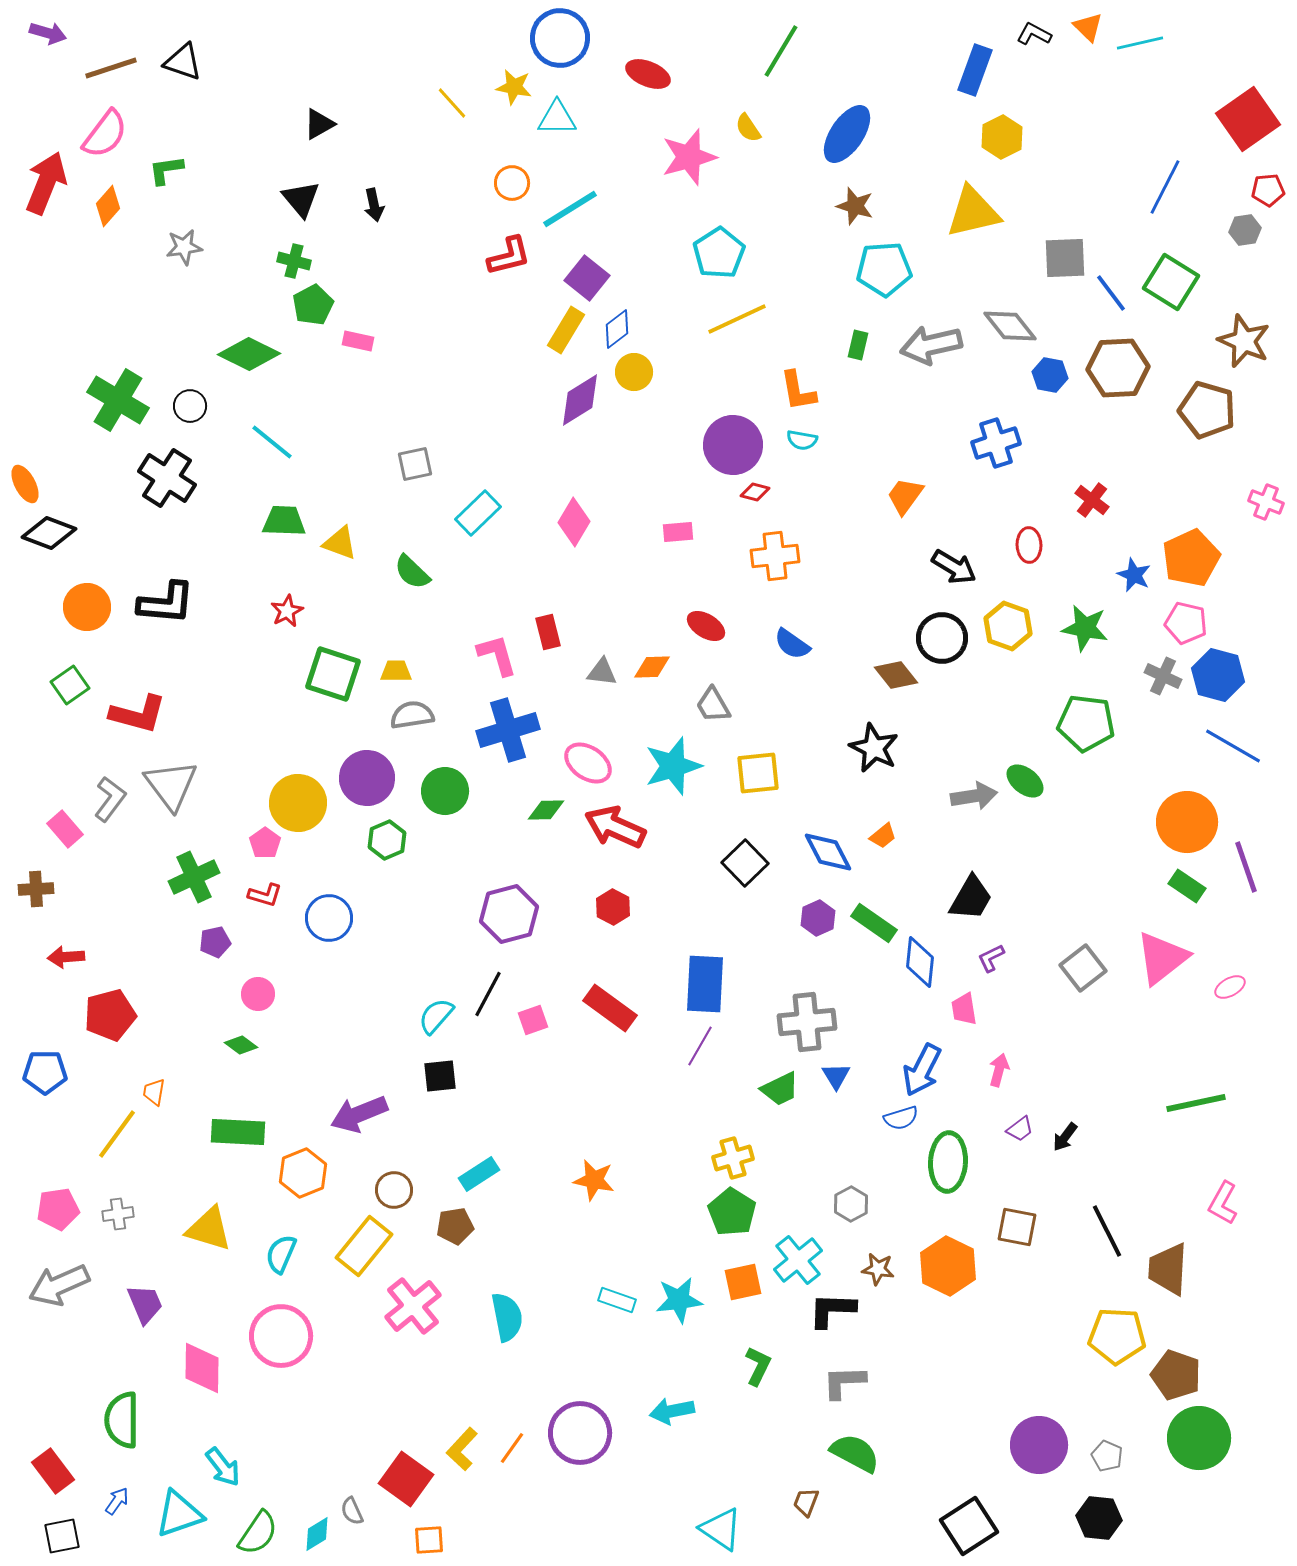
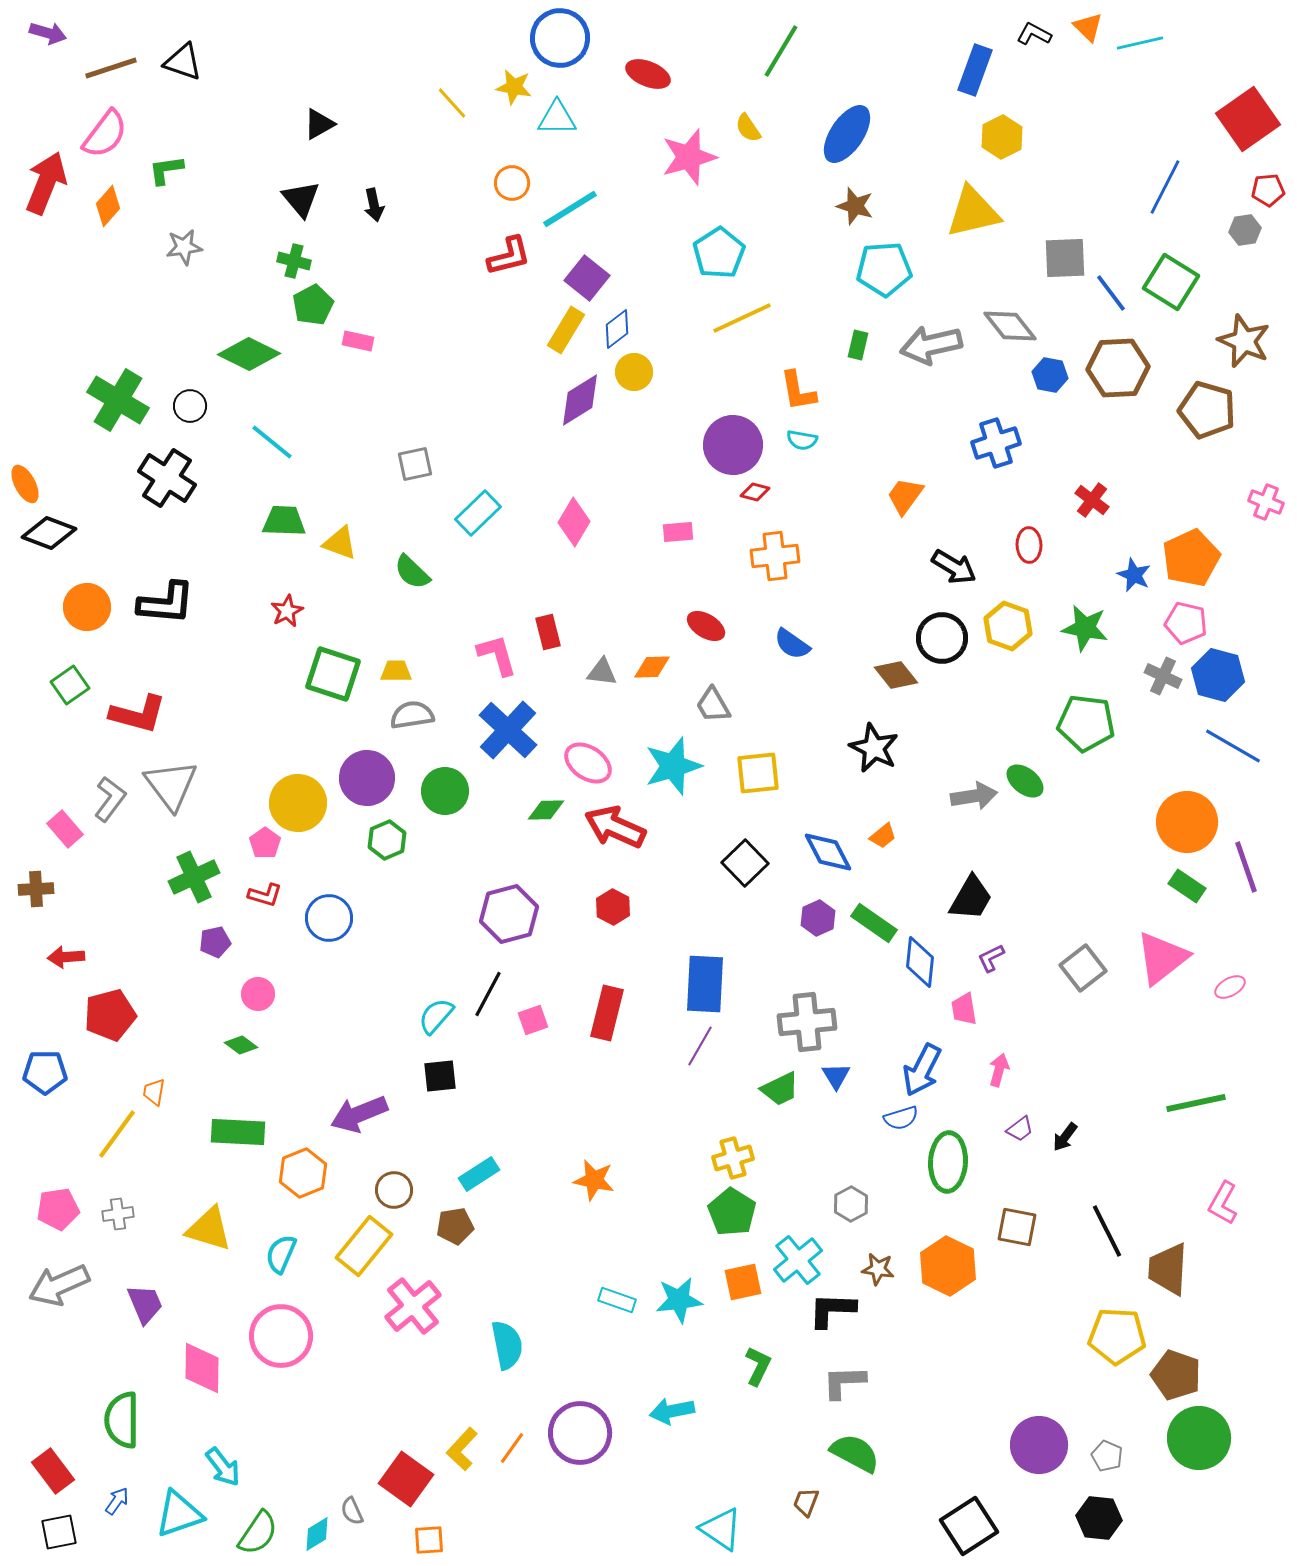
yellow line at (737, 319): moved 5 px right, 1 px up
blue cross at (508, 730): rotated 30 degrees counterclockwise
red rectangle at (610, 1008): moved 3 px left, 5 px down; rotated 68 degrees clockwise
cyan semicircle at (507, 1317): moved 28 px down
black square at (62, 1536): moved 3 px left, 4 px up
